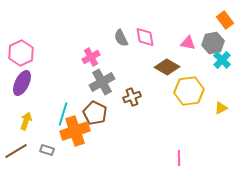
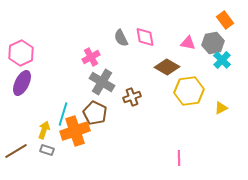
gray cross: rotated 30 degrees counterclockwise
yellow arrow: moved 18 px right, 9 px down
